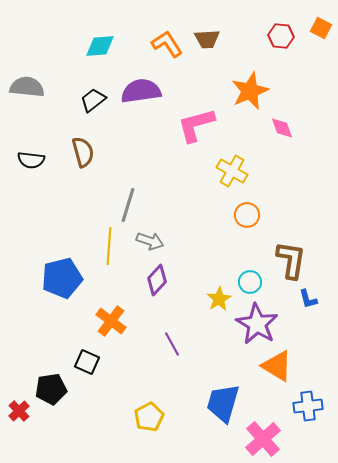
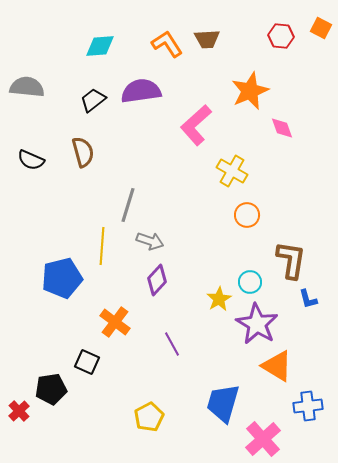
pink L-shape: rotated 27 degrees counterclockwise
black semicircle: rotated 16 degrees clockwise
yellow line: moved 7 px left
orange cross: moved 4 px right, 1 px down
